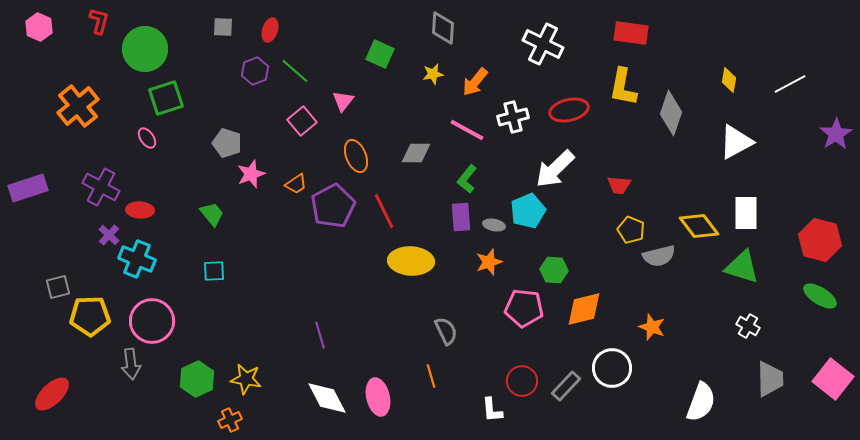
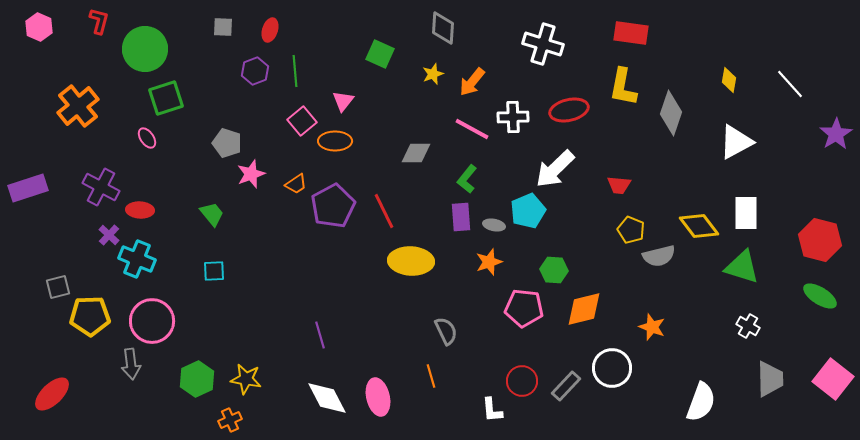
white cross at (543, 44): rotated 9 degrees counterclockwise
green line at (295, 71): rotated 44 degrees clockwise
yellow star at (433, 74): rotated 10 degrees counterclockwise
orange arrow at (475, 82): moved 3 px left
white line at (790, 84): rotated 76 degrees clockwise
white cross at (513, 117): rotated 12 degrees clockwise
pink line at (467, 130): moved 5 px right, 1 px up
orange ellipse at (356, 156): moved 21 px left, 15 px up; rotated 68 degrees counterclockwise
